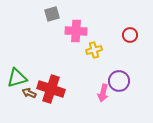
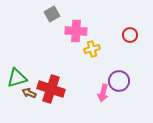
gray square: rotated 14 degrees counterclockwise
yellow cross: moved 2 px left, 1 px up
